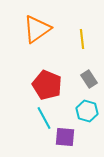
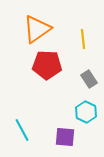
yellow line: moved 1 px right
red pentagon: moved 20 px up; rotated 20 degrees counterclockwise
cyan hexagon: moved 1 px left, 1 px down; rotated 10 degrees clockwise
cyan line: moved 22 px left, 12 px down
